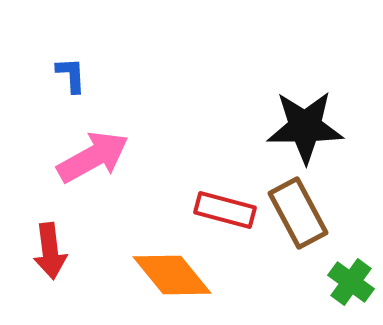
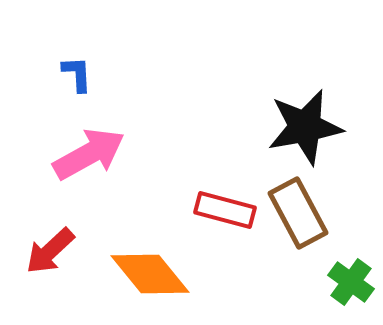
blue L-shape: moved 6 px right, 1 px up
black star: rotated 10 degrees counterclockwise
pink arrow: moved 4 px left, 3 px up
red arrow: rotated 54 degrees clockwise
orange diamond: moved 22 px left, 1 px up
